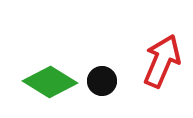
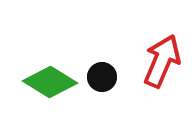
black circle: moved 4 px up
